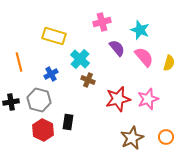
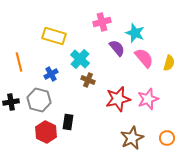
cyan star: moved 5 px left, 3 px down
pink semicircle: moved 1 px down
red hexagon: moved 3 px right, 2 px down
orange circle: moved 1 px right, 1 px down
